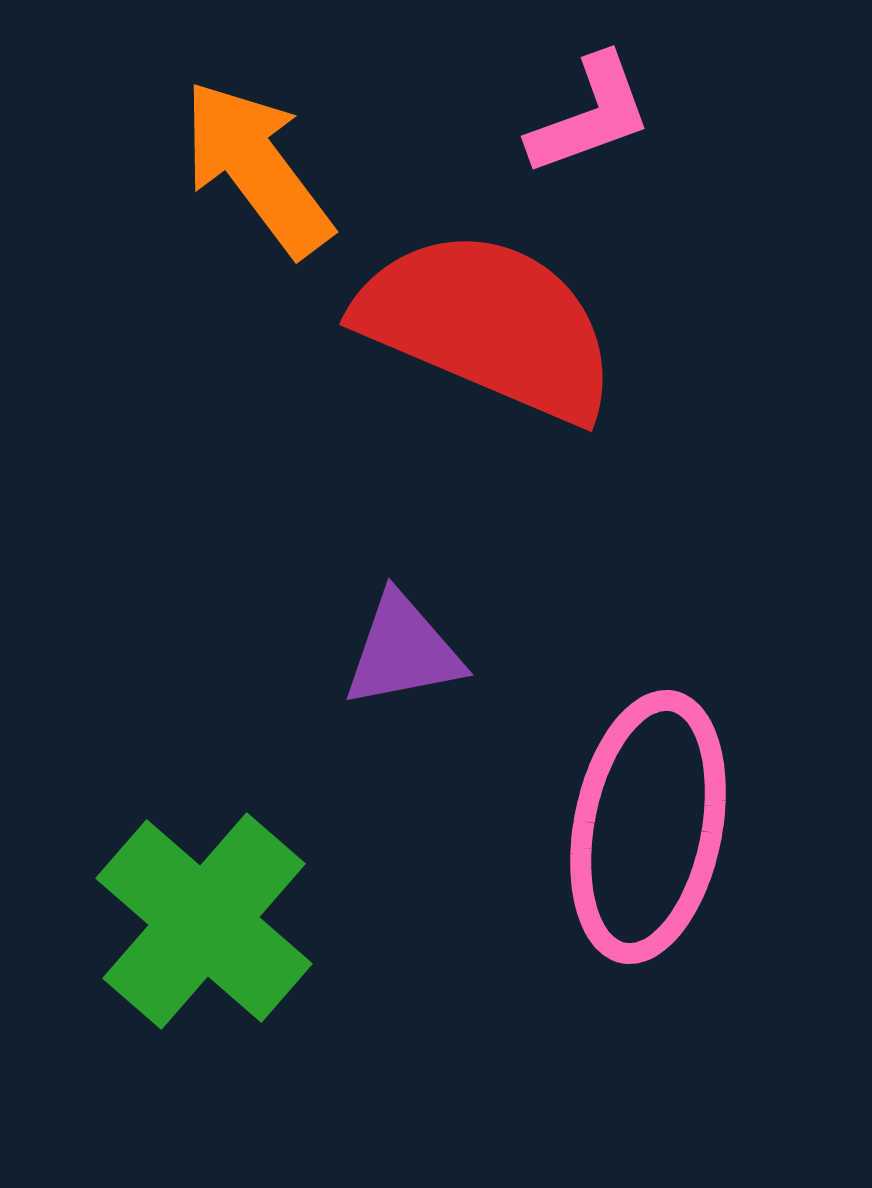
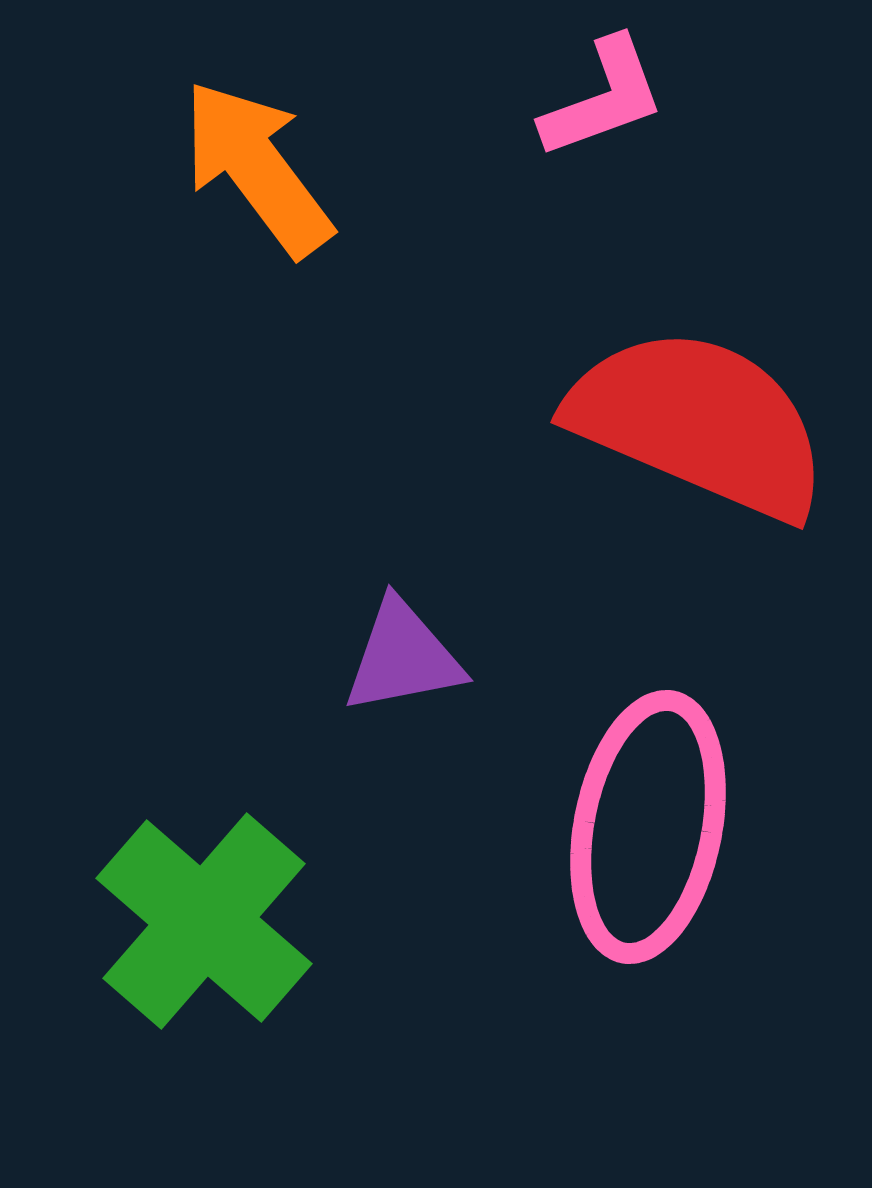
pink L-shape: moved 13 px right, 17 px up
red semicircle: moved 211 px right, 98 px down
purple triangle: moved 6 px down
